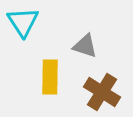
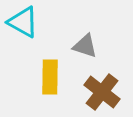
cyan triangle: rotated 28 degrees counterclockwise
brown cross: rotated 6 degrees clockwise
